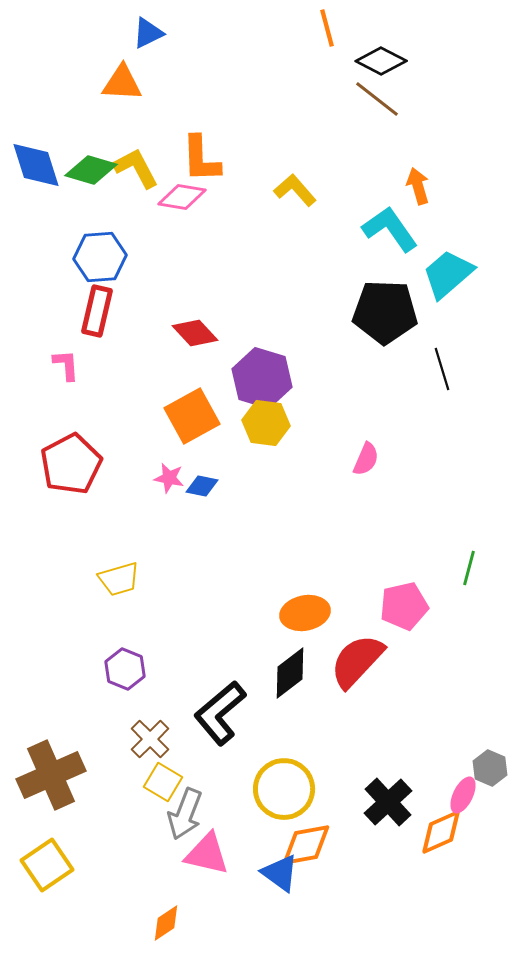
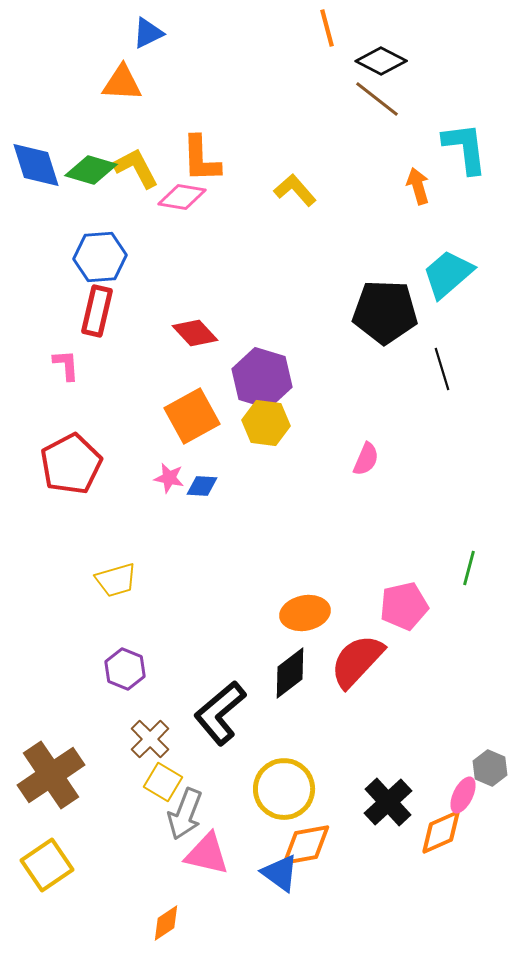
cyan L-shape at (390, 229): moved 75 px right, 81 px up; rotated 28 degrees clockwise
blue diamond at (202, 486): rotated 8 degrees counterclockwise
yellow trapezoid at (119, 579): moved 3 px left, 1 px down
brown cross at (51, 775): rotated 10 degrees counterclockwise
